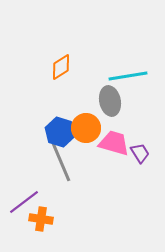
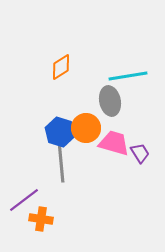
gray line: rotated 18 degrees clockwise
purple line: moved 2 px up
